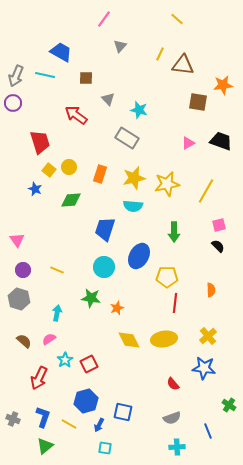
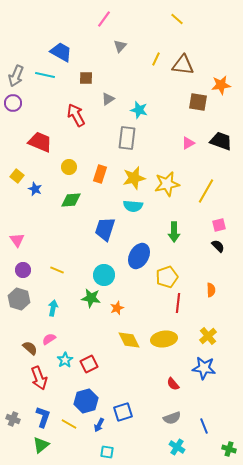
yellow line at (160, 54): moved 4 px left, 5 px down
orange star at (223, 85): moved 2 px left
gray triangle at (108, 99): rotated 40 degrees clockwise
red arrow at (76, 115): rotated 25 degrees clockwise
gray rectangle at (127, 138): rotated 65 degrees clockwise
red trapezoid at (40, 142): rotated 50 degrees counterclockwise
yellow square at (49, 170): moved 32 px left, 6 px down
cyan circle at (104, 267): moved 8 px down
yellow pentagon at (167, 277): rotated 20 degrees counterclockwise
red line at (175, 303): moved 3 px right
cyan arrow at (57, 313): moved 4 px left, 5 px up
brown semicircle at (24, 341): moved 6 px right, 7 px down
red arrow at (39, 378): rotated 45 degrees counterclockwise
green cross at (229, 405): moved 44 px down; rotated 16 degrees counterclockwise
blue square at (123, 412): rotated 30 degrees counterclockwise
blue line at (208, 431): moved 4 px left, 5 px up
green triangle at (45, 446): moved 4 px left, 1 px up
cyan cross at (177, 447): rotated 35 degrees clockwise
cyan square at (105, 448): moved 2 px right, 4 px down
